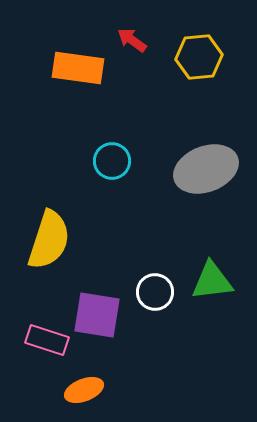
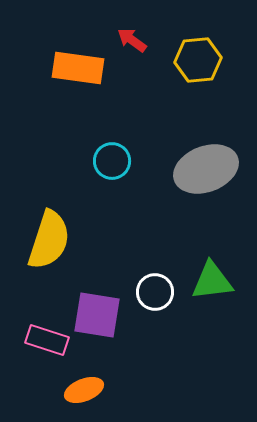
yellow hexagon: moved 1 px left, 3 px down
